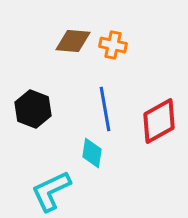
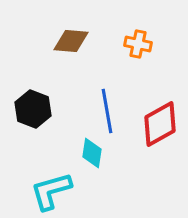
brown diamond: moved 2 px left
orange cross: moved 25 px right, 1 px up
blue line: moved 2 px right, 2 px down
red diamond: moved 1 px right, 3 px down
cyan L-shape: rotated 9 degrees clockwise
